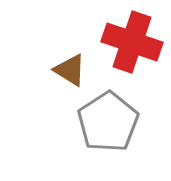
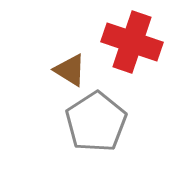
gray pentagon: moved 12 px left
